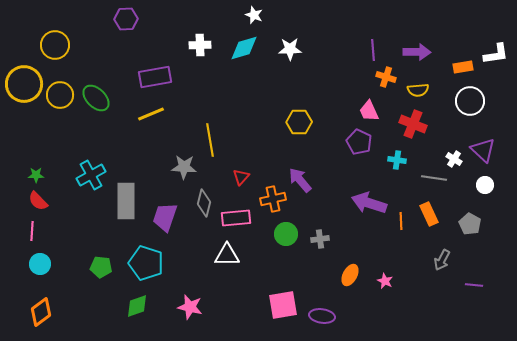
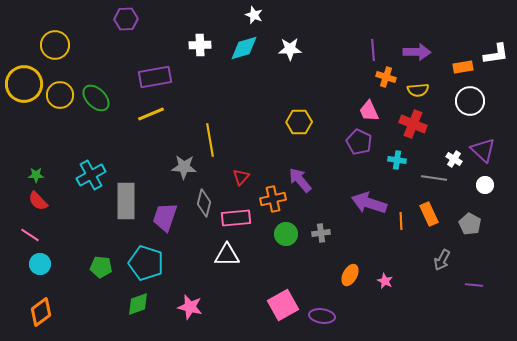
pink line at (32, 231): moved 2 px left, 4 px down; rotated 60 degrees counterclockwise
gray cross at (320, 239): moved 1 px right, 6 px up
pink square at (283, 305): rotated 20 degrees counterclockwise
green diamond at (137, 306): moved 1 px right, 2 px up
